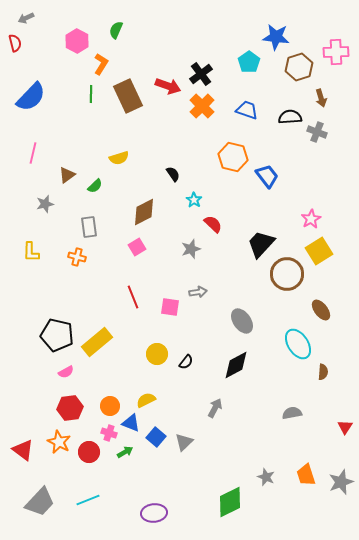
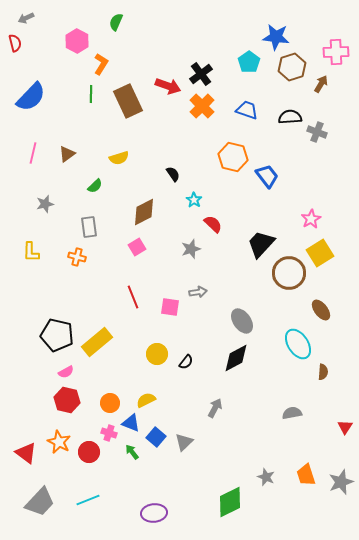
green semicircle at (116, 30): moved 8 px up
brown hexagon at (299, 67): moved 7 px left
brown rectangle at (128, 96): moved 5 px down
brown arrow at (321, 98): moved 14 px up; rotated 132 degrees counterclockwise
brown triangle at (67, 175): moved 21 px up
yellow square at (319, 251): moved 1 px right, 2 px down
brown circle at (287, 274): moved 2 px right, 1 px up
black diamond at (236, 365): moved 7 px up
orange circle at (110, 406): moved 3 px up
red hexagon at (70, 408): moved 3 px left, 8 px up; rotated 20 degrees clockwise
red triangle at (23, 450): moved 3 px right, 3 px down
green arrow at (125, 452): moved 7 px right; rotated 98 degrees counterclockwise
